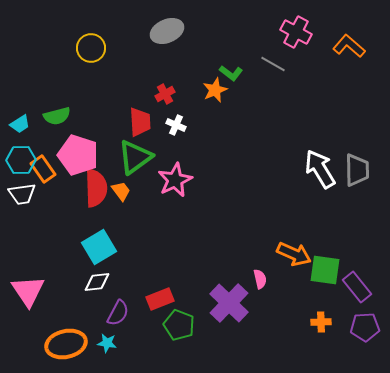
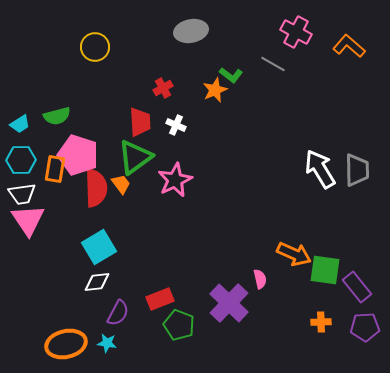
gray ellipse: moved 24 px right; rotated 12 degrees clockwise
yellow circle: moved 4 px right, 1 px up
green L-shape: moved 2 px down
red cross: moved 2 px left, 6 px up
orange rectangle: moved 12 px right; rotated 44 degrees clockwise
orange trapezoid: moved 7 px up
pink triangle: moved 71 px up
